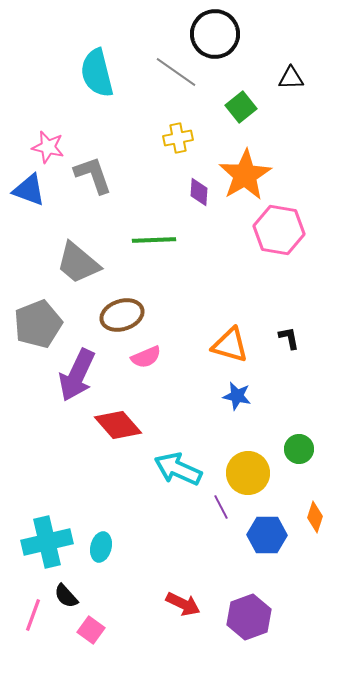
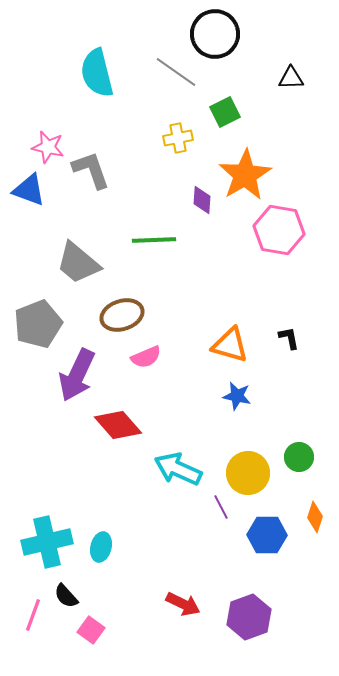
green square: moved 16 px left, 5 px down; rotated 12 degrees clockwise
gray L-shape: moved 2 px left, 5 px up
purple diamond: moved 3 px right, 8 px down
green circle: moved 8 px down
